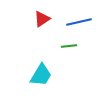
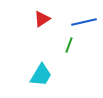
blue line: moved 5 px right
green line: moved 1 px up; rotated 63 degrees counterclockwise
